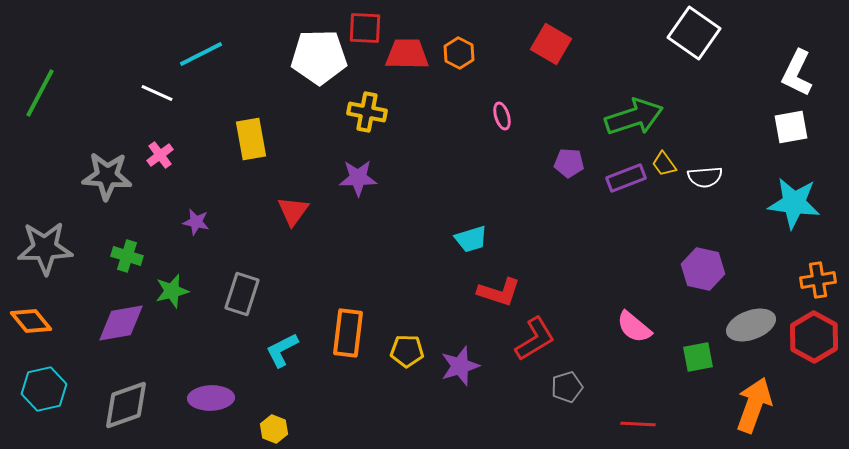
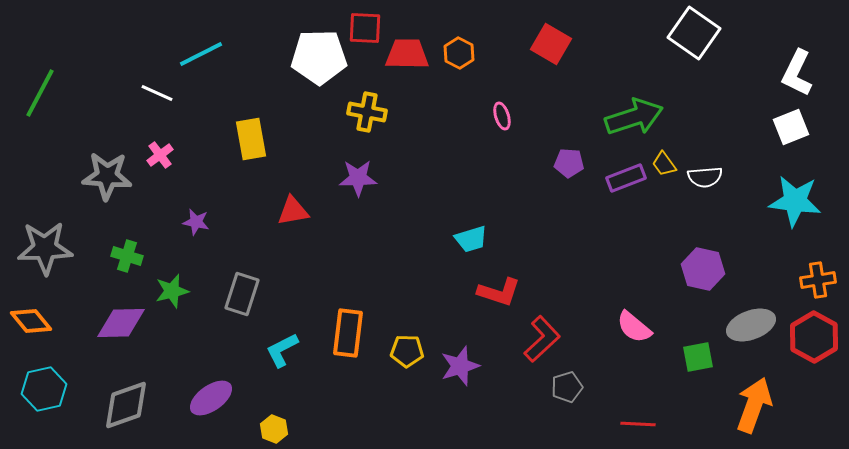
white square at (791, 127): rotated 12 degrees counterclockwise
cyan star at (794, 203): moved 1 px right, 2 px up
red triangle at (293, 211): rotated 44 degrees clockwise
purple diamond at (121, 323): rotated 9 degrees clockwise
red L-shape at (535, 339): moved 7 px right; rotated 12 degrees counterclockwise
purple ellipse at (211, 398): rotated 33 degrees counterclockwise
